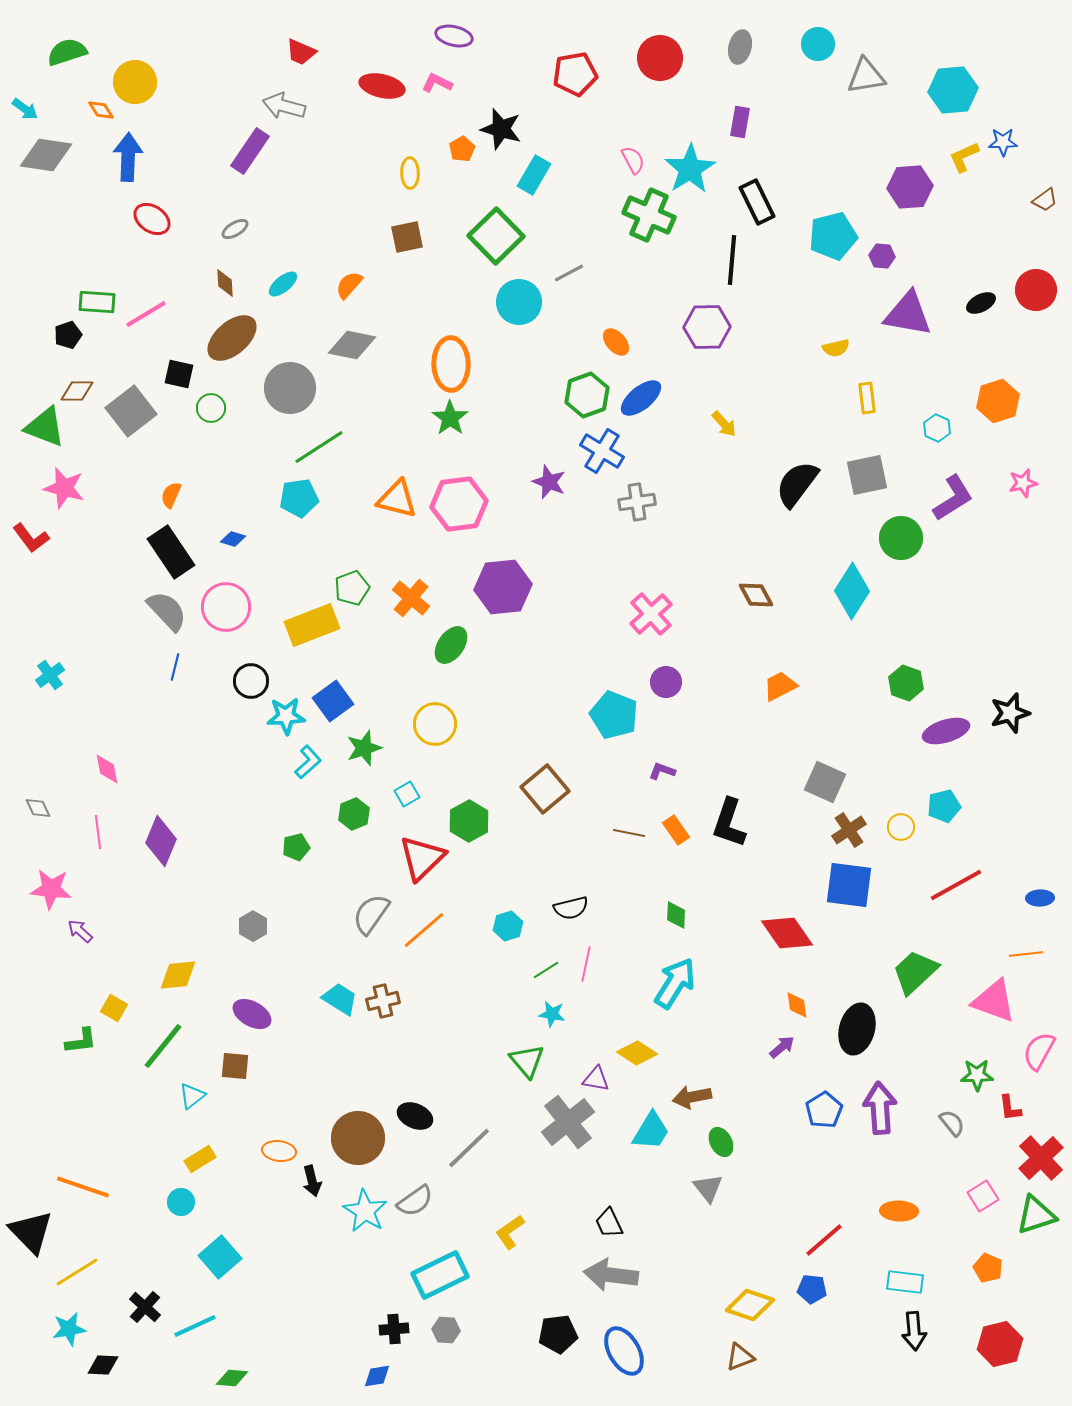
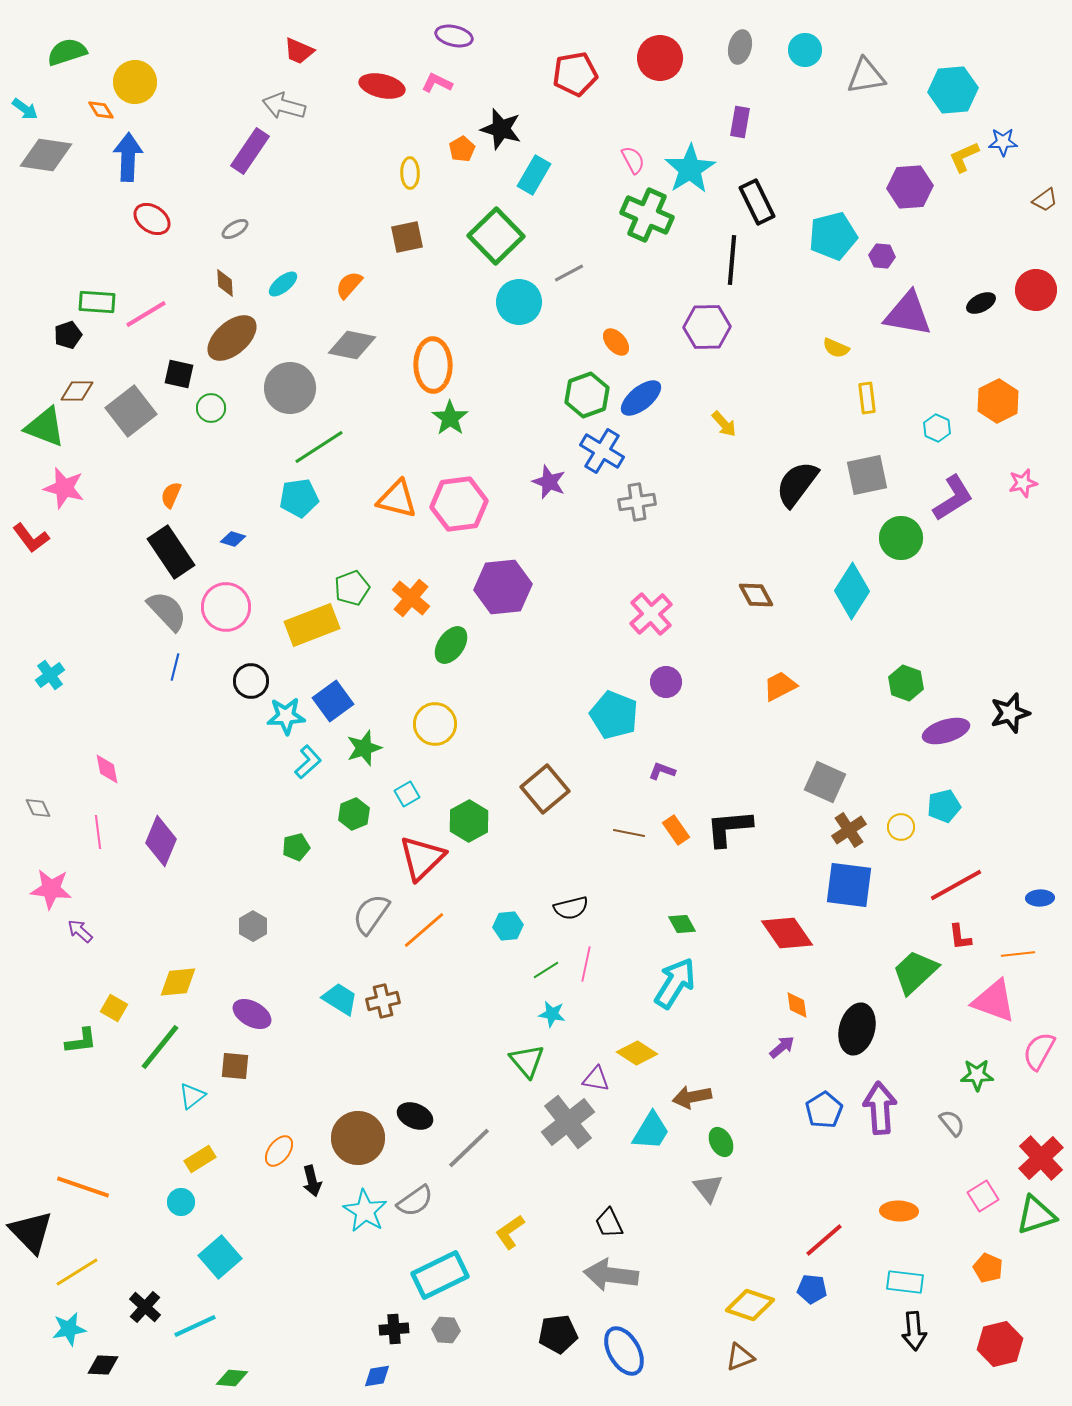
cyan circle at (818, 44): moved 13 px left, 6 px down
red trapezoid at (301, 52): moved 2 px left, 1 px up
green cross at (649, 215): moved 2 px left
yellow semicircle at (836, 348): rotated 36 degrees clockwise
orange ellipse at (451, 364): moved 18 px left, 1 px down
orange hexagon at (998, 401): rotated 9 degrees counterclockwise
black L-shape at (729, 823): moved 5 px down; rotated 66 degrees clockwise
green diamond at (676, 915): moved 6 px right, 9 px down; rotated 32 degrees counterclockwise
cyan hexagon at (508, 926): rotated 12 degrees clockwise
orange line at (1026, 954): moved 8 px left
yellow diamond at (178, 975): moved 7 px down
green line at (163, 1046): moved 3 px left, 1 px down
red L-shape at (1010, 1108): moved 50 px left, 171 px up
orange ellipse at (279, 1151): rotated 60 degrees counterclockwise
